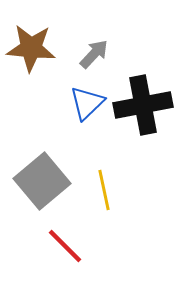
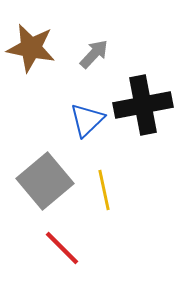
brown star: rotated 6 degrees clockwise
blue triangle: moved 17 px down
gray square: moved 3 px right
red line: moved 3 px left, 2 px down
